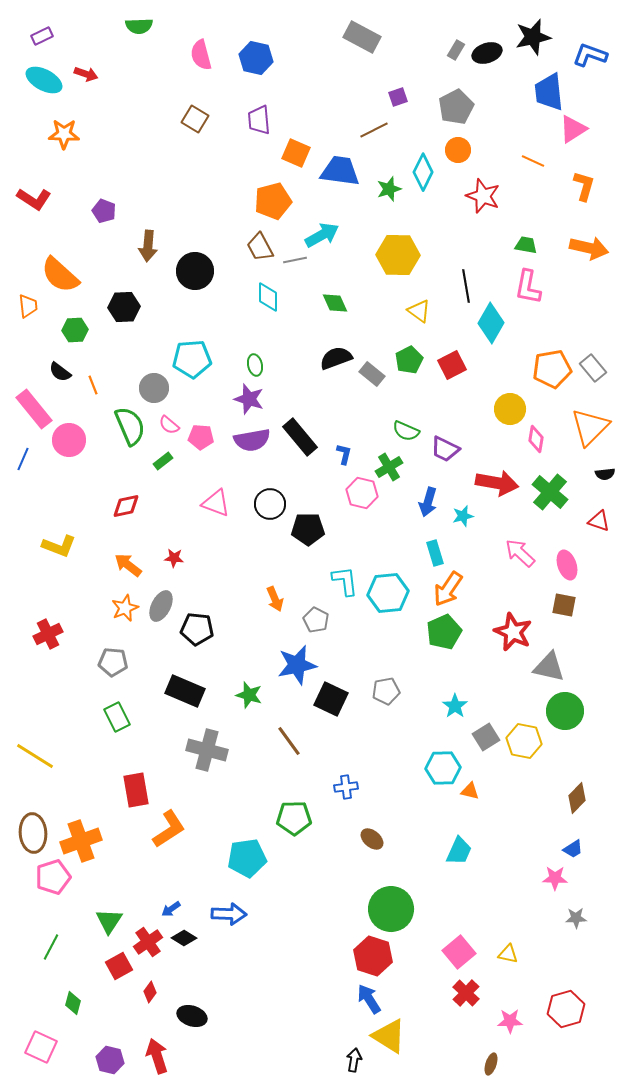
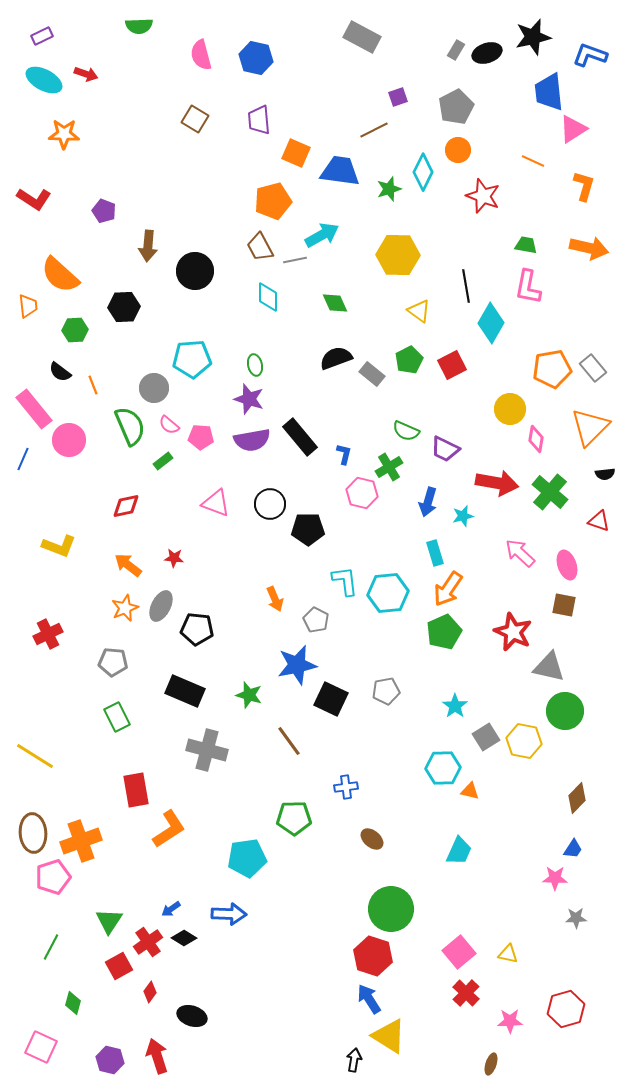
blue trapezoid at (573, 849): rotated 25 degrees counterclockwise
